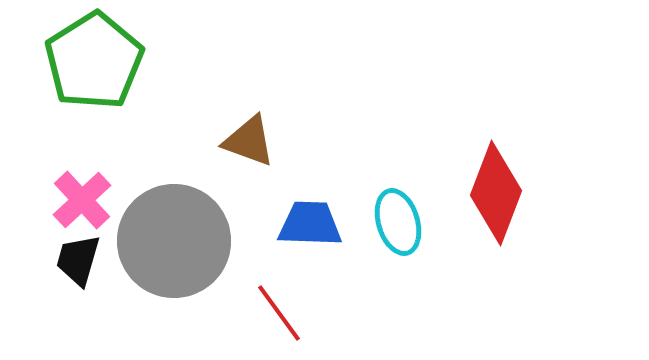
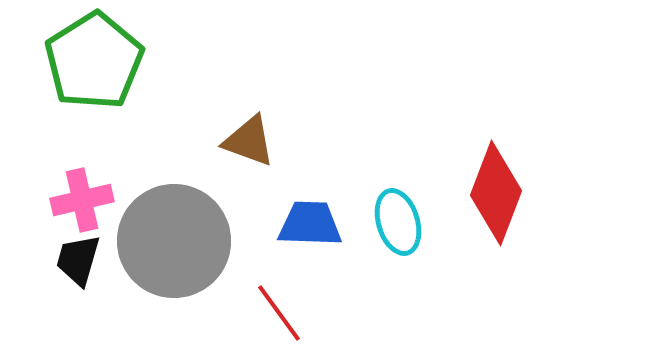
pink cross: rotated 30 degrees clockwise
